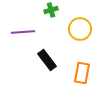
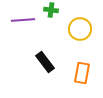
green cross: rotated 24 degrees clockwise
purple line: moved 12 px up
black rectangle: moved 2 px left, 2 px down
